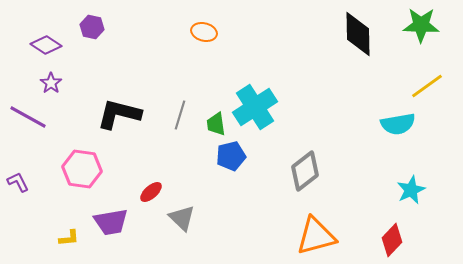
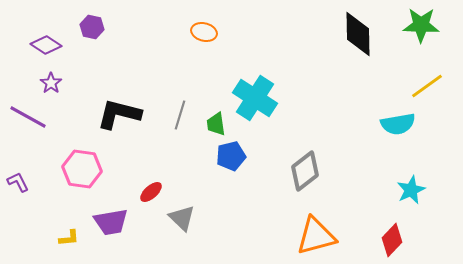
cyan cross: moved 9 px up; rotated 24 degrees counterclockwise
